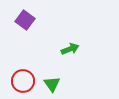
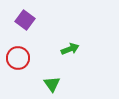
red circle: moved 5 px left, 23 px up
